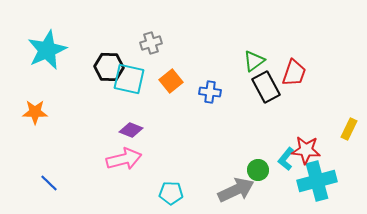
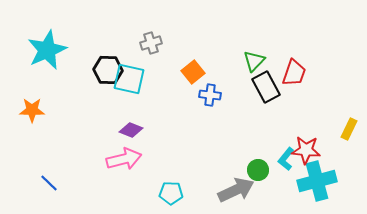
green triangle: rotated 10 degrees counterclockwise
black hexagon: moved 1 px left, 3 px down
orange square: moved 22 px right, 9 px up
blue cross: moved 3 px down
orange star: moved 3 px left, 2 px up
